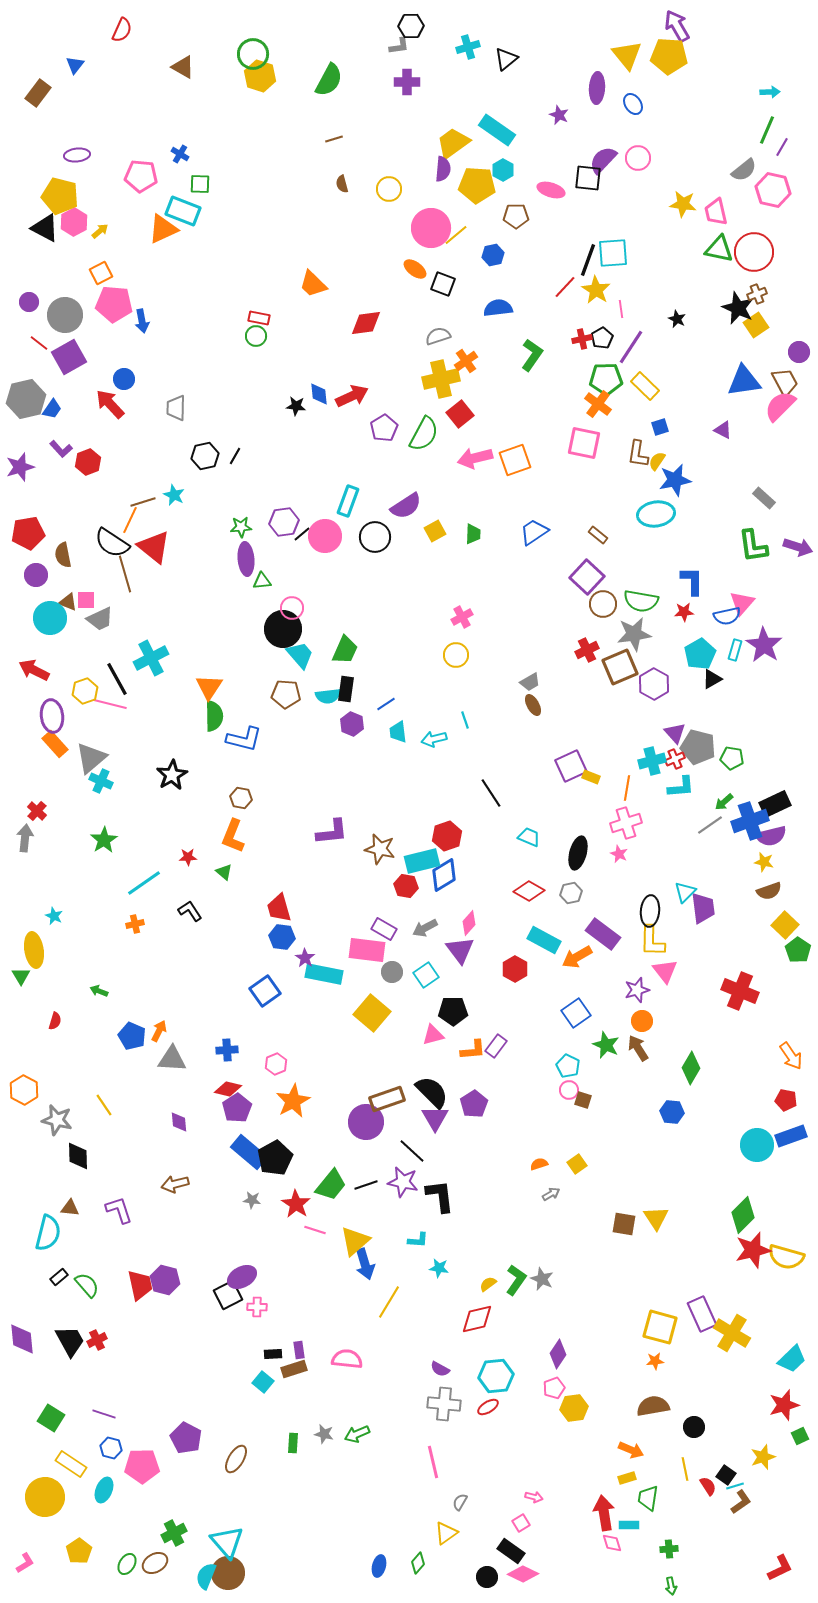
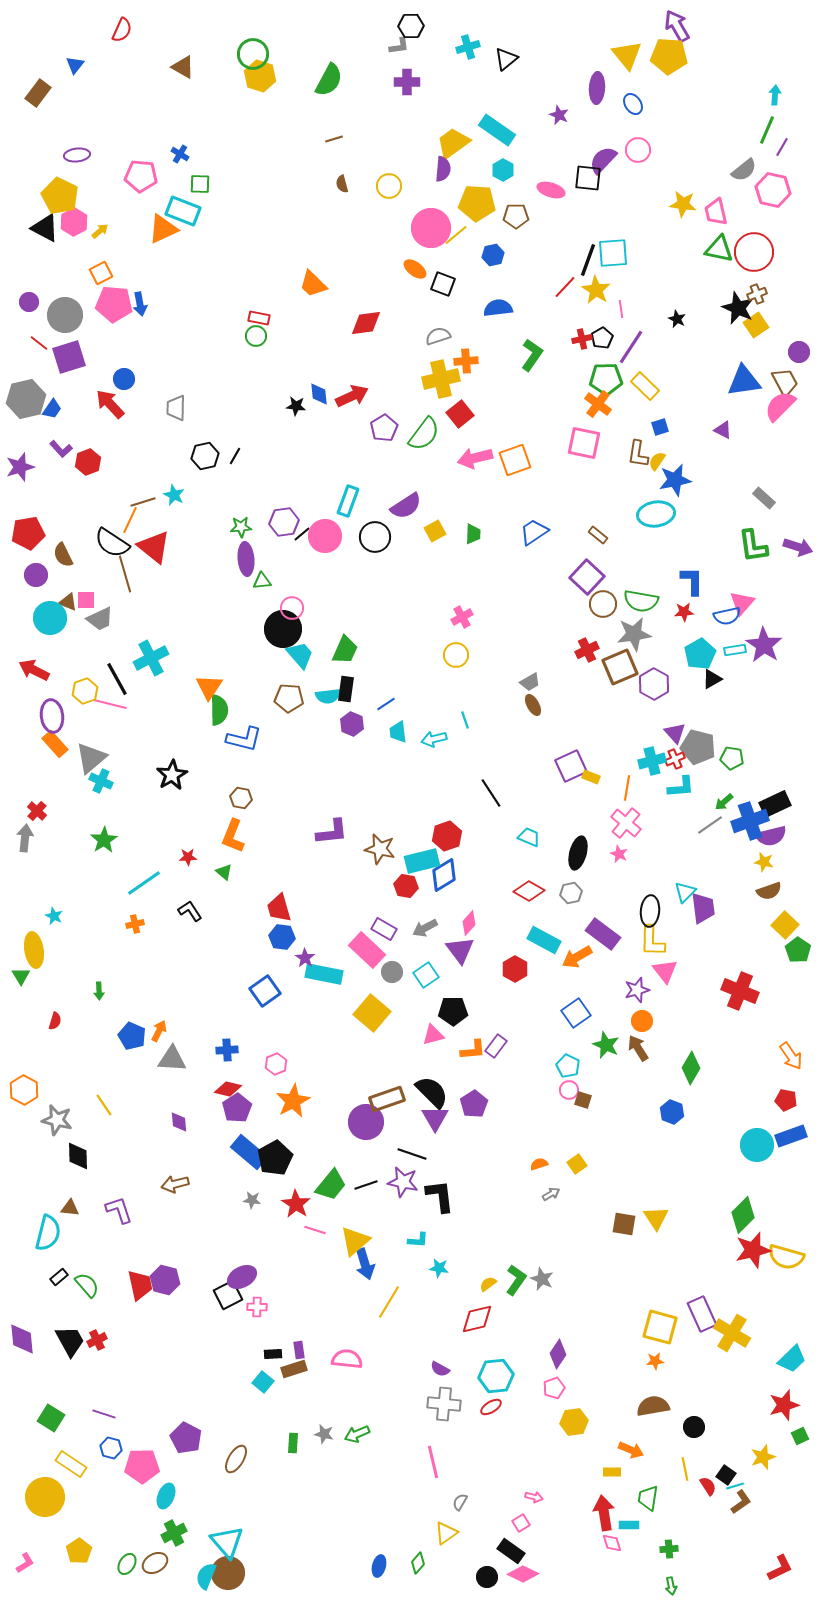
cyan arrow at (770, 92): moved 5 px right, 3 px down; rotated 84 degrees counterclockwise
pink circle at (638, 158): moved 8 px up
yellow pentagon at (477, 185): moved 18 px down
yellow circle at (389, 189): moved 3 px up
yellow pentagon at (60, 196): rotated 12 degrees clockwise
blue arrow at (142, 321): moved 2 px left, 17 px up
purple square at (69, 357): rotated 12 degrees clockwise
orange cross at (466, 361): rotated 30 degrees clockwise
green semicircle at (424, 434): rotated 9 degrees clockwise
brown semicircle at (63, 555): rotated 15 degrees counterclockwise
cyan rectangle at (735, 650): rotated 65 degrees clockwise
brown pentagon at (286, 694): moved 3 px right, 4 px down
green semicircle at (214, 716): moved 5 px right, 6 px up
pink cross at (626, 823): rotated 32 degrees counterclockwise
pink rectangle at (367, 950): rotated 36 degrees clockwise
green arrow at (99, 991): rotated 114 degrees counterclockwise
blue hexagon at (672, 1112): rotated 15 degrees clockwise
black line at (412, 1151): moved 3 px down; rotated 24 degrees counterclockwise
red ellipse at (488, 1407): moved 3 px right
yellow hexagon at (574, 1408): moved 14 px down
yellow rectangle at (627, 1478): moved 15 px left, 6 px up; rotated 18 degrees clockwise
cyan ellipse at (104, 1490): moved 62 px right, 6 px down
